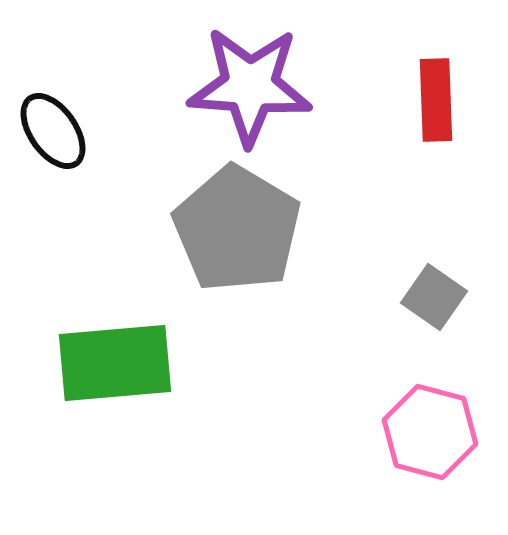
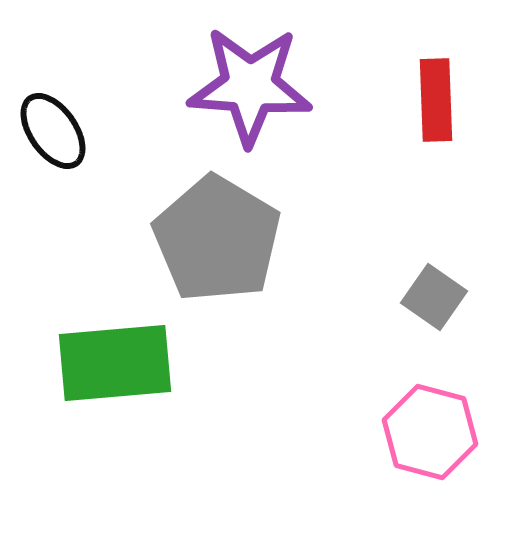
gray pentagon: moved 20 px left, 10 px down
